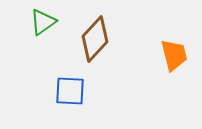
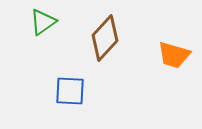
brown diamond: moved 10 px right, 1 px up
orange trapezoid: rotated 120 degrees clockwise
